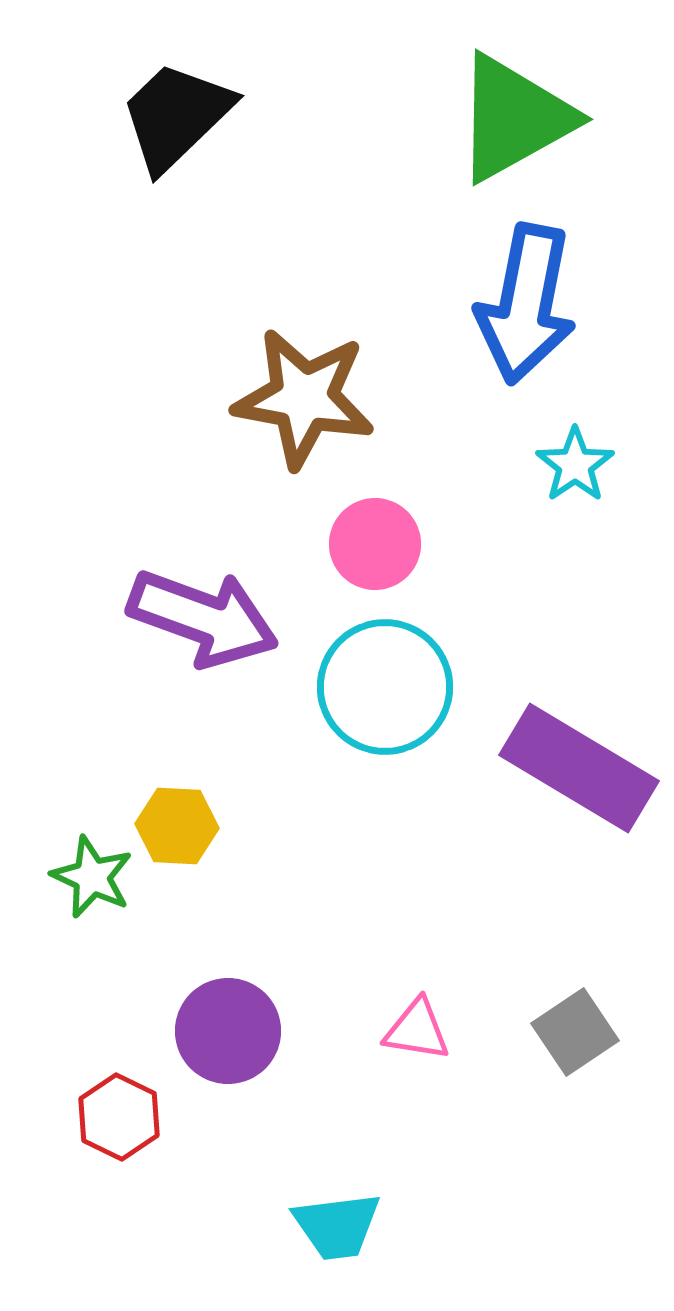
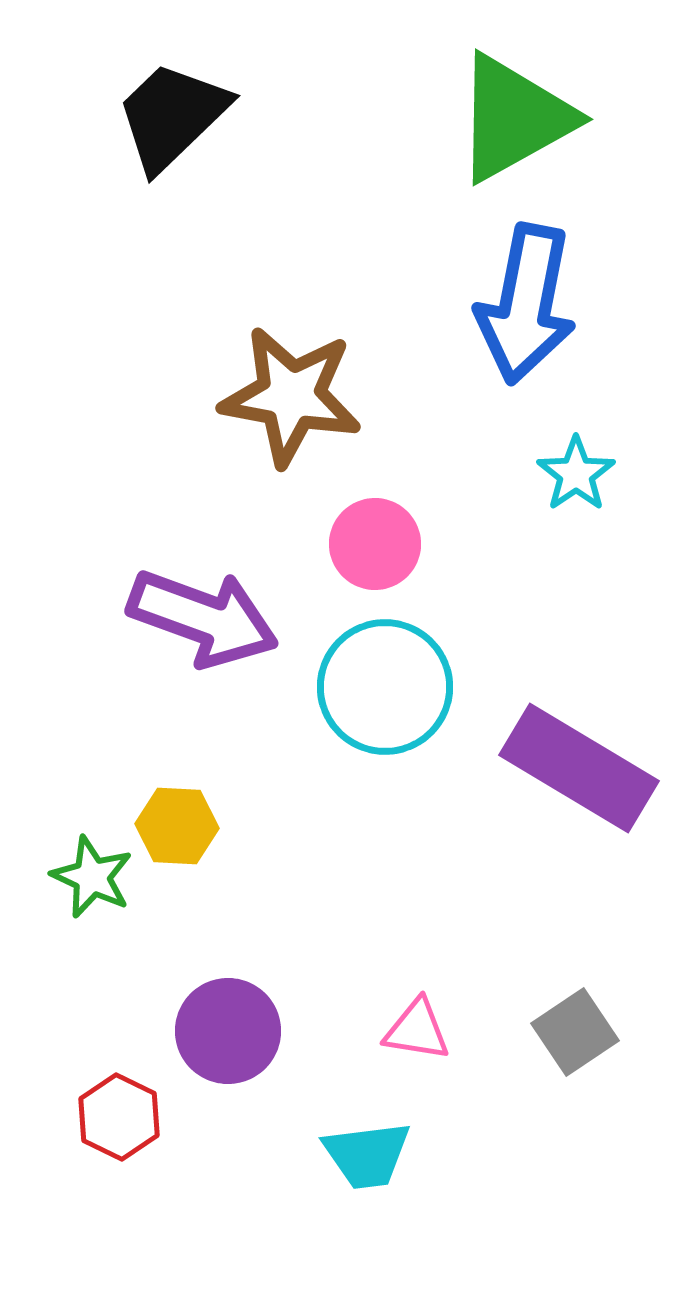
black trapezoid: moved 4 px left
brown star: moved 13 px left, 2 px up
cyan star: moved 1 px right, 9 px down
cyan trapezoid: moved 30 px right, 71 px up
